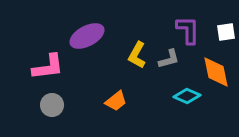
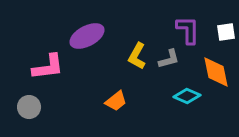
yellow L-shape: moved 1 px down
gray circle: moved 23 px left, 2 px down
